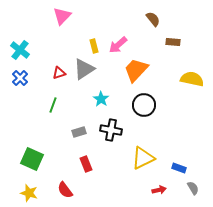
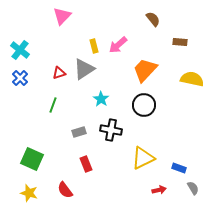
brown rectangle: moved 7 px right
orange trapezoid: moved 9 px right
